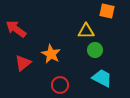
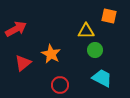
orange square: moved 2 px right, 5 px down
red arrow: rotated 115 degrees clockwise
